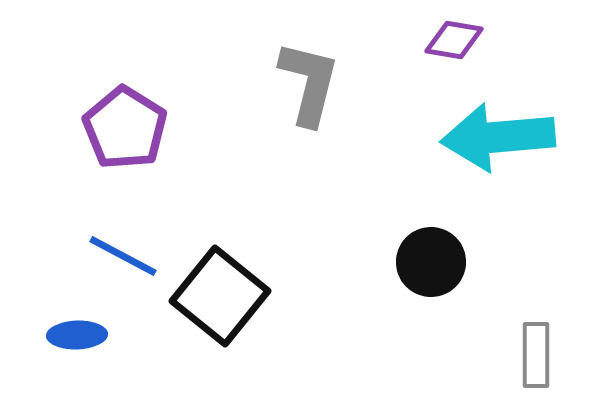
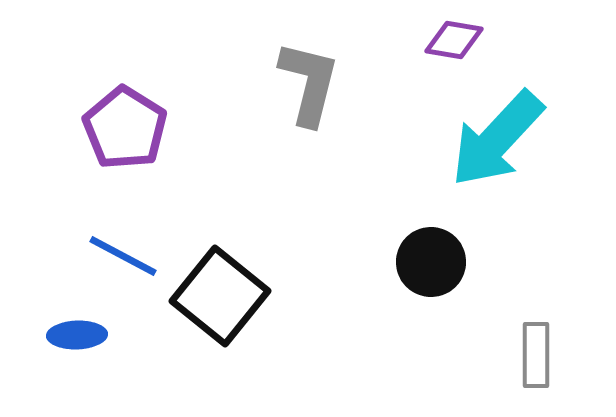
cyan arrow: moved 1 px left, 2 px down; rotated 42 degrees counterclockwise
